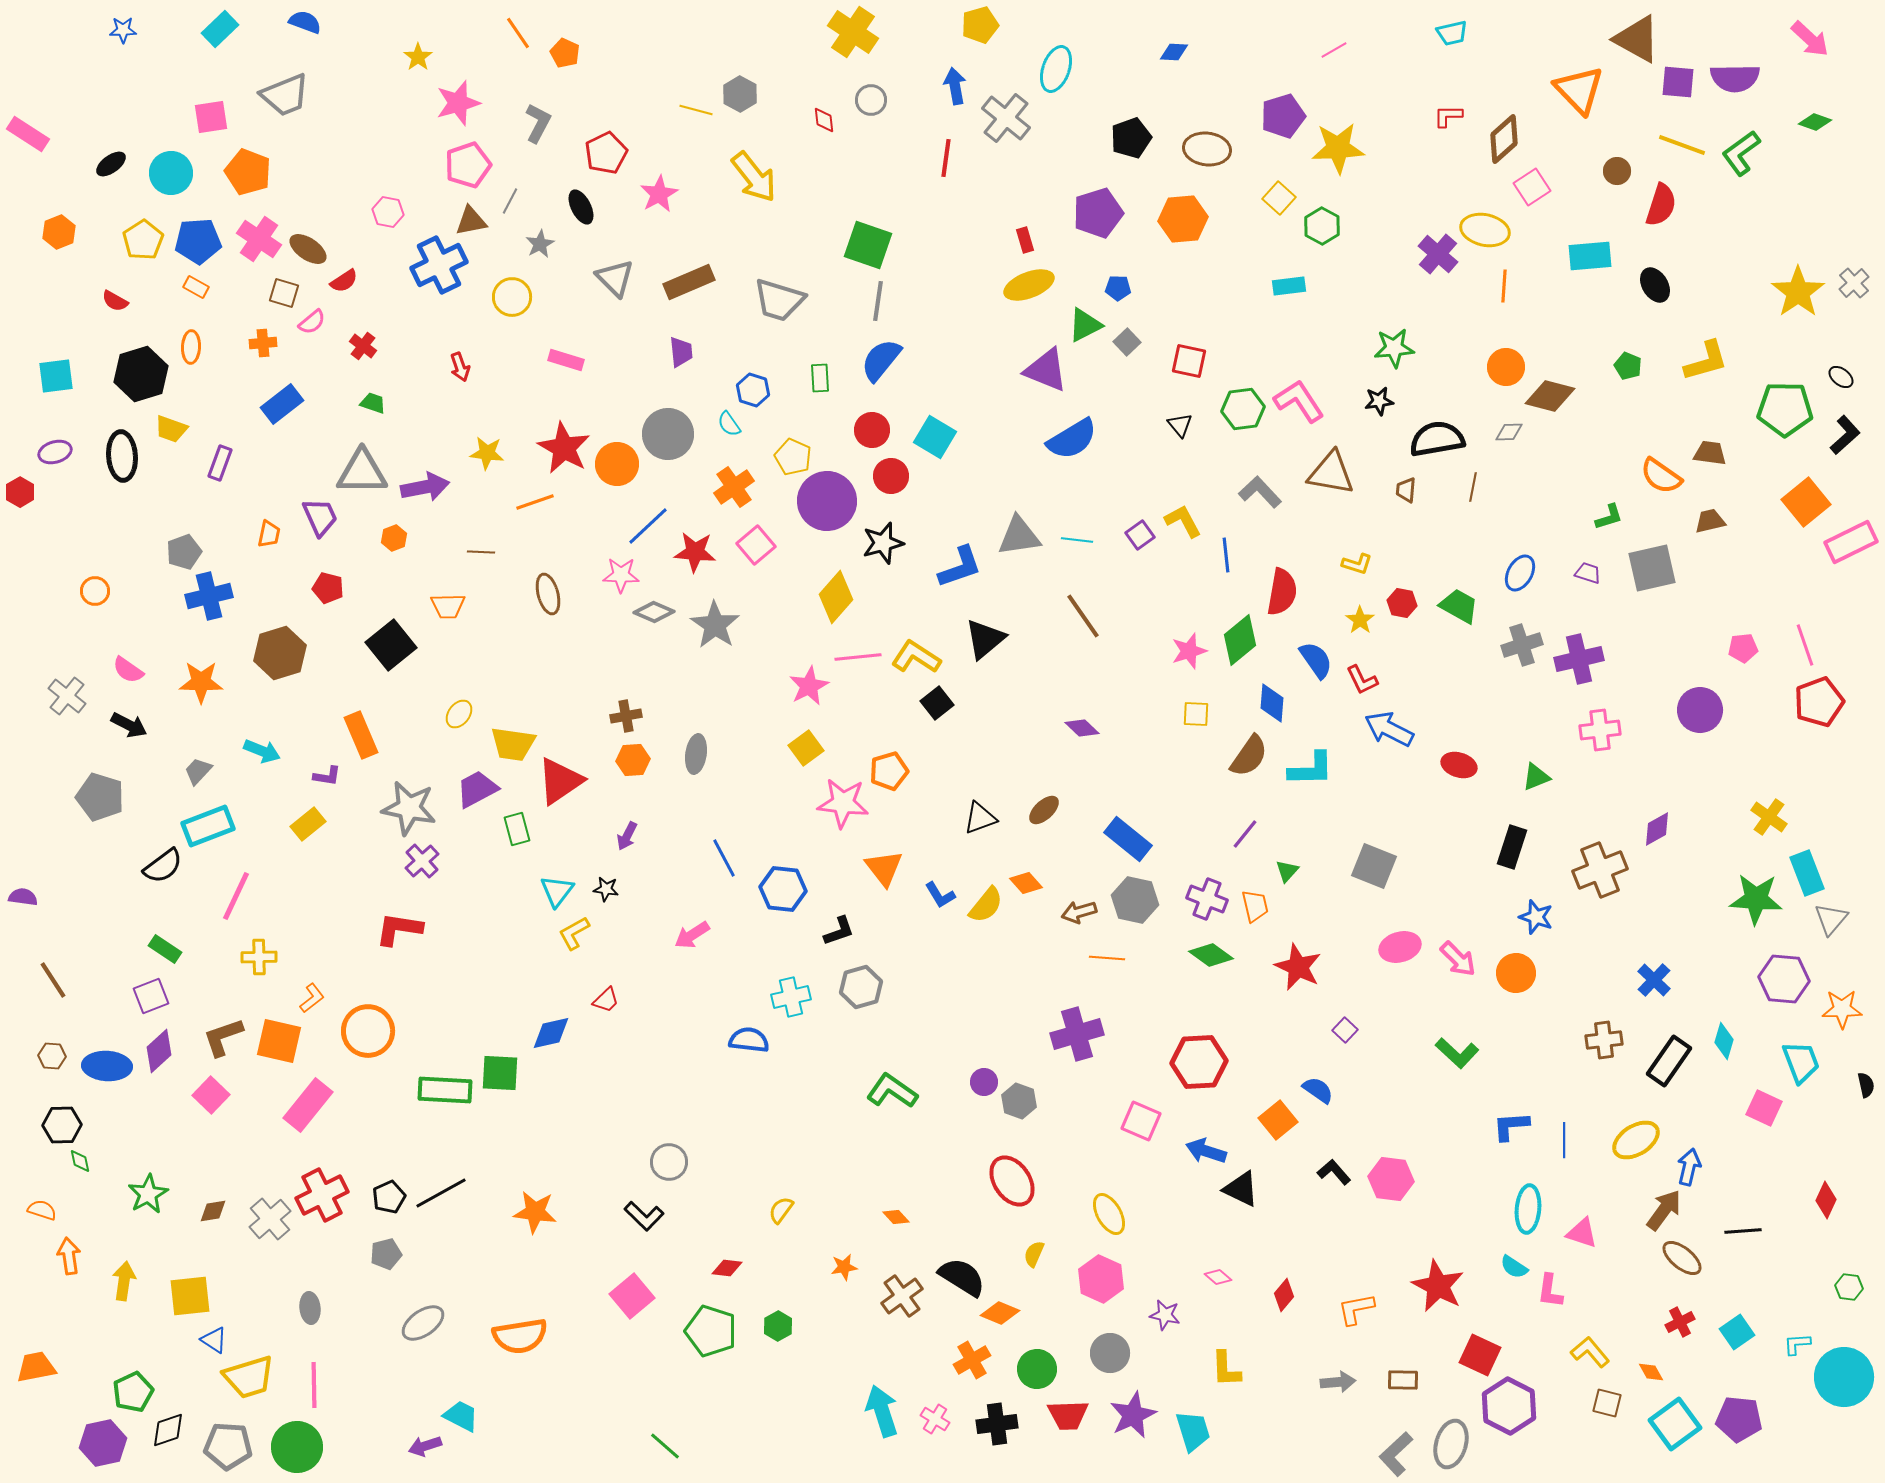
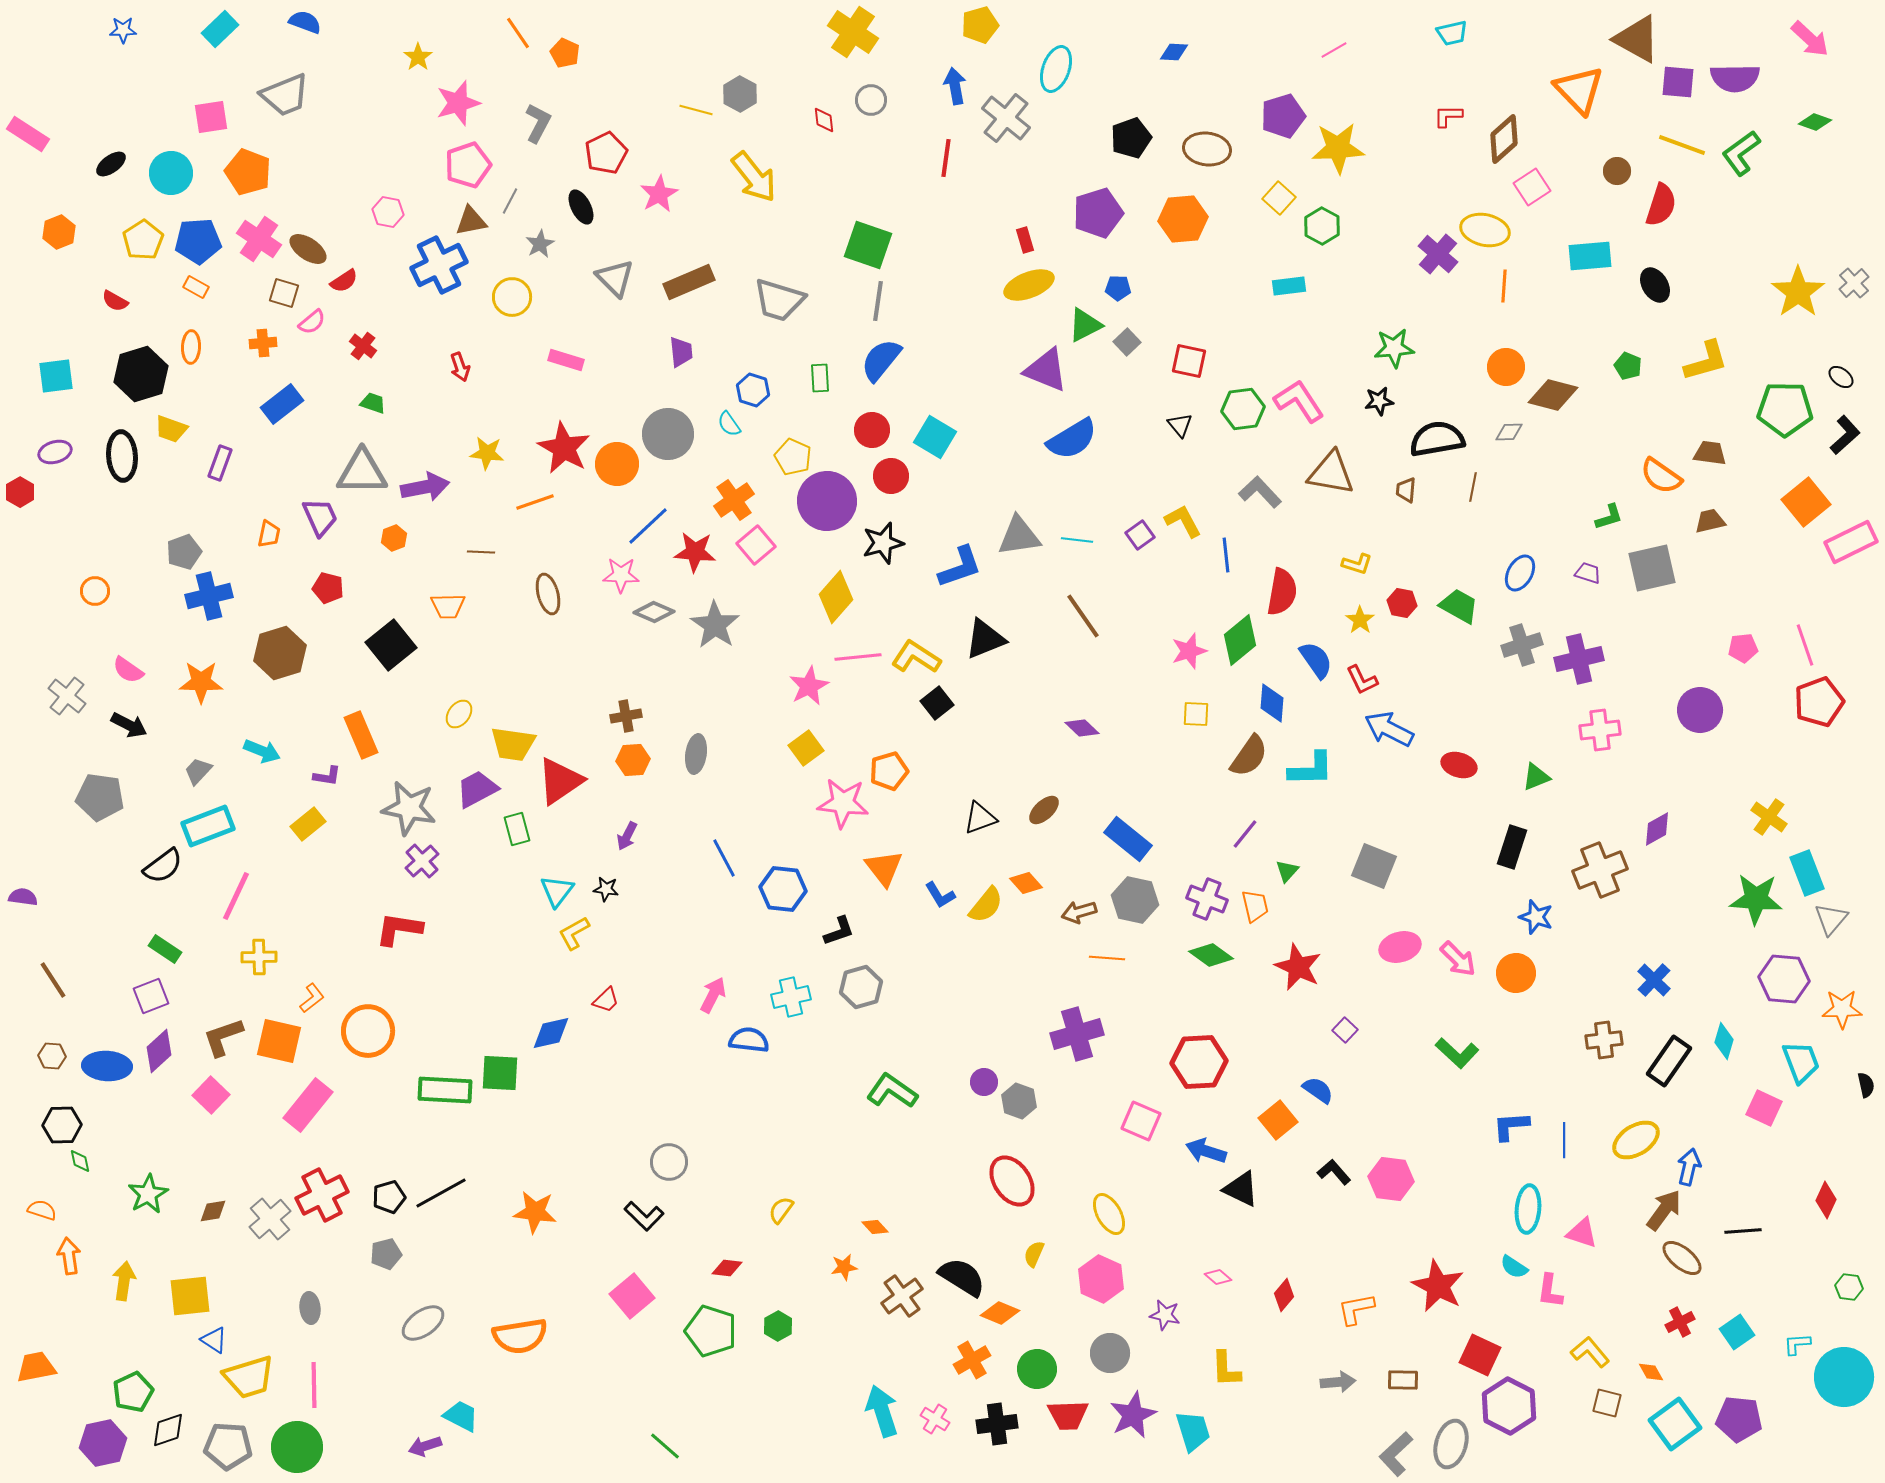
brown diamond at (1550, 396): moved 3 px right, 1 px up
orange cross at (734, 487): moved 13 px down
black triangle at (985, 639): rotated 18 degrees clockwise
gray pentagon at (100, 797): rotated 9 degrees counterclockwise
pink arrow at (692, 935): moved 21 px right, 60 px down; rotated 150 degrees clockwise
black pentagon at (389, 1197): rotated 8 degrees clockwise
orange diamond at (896, 1217): moved 21 px left, 10 px down
